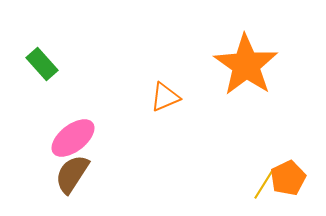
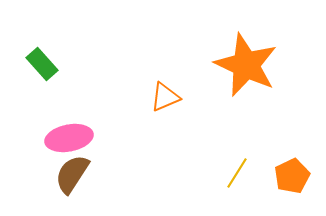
orange star: rotated 10 degrees counterclockwise
pink ellipse: moved 4 px left; rotated 27 degrees clockwise
orange pentagon: moved 4 px right, 2 px up
yellow line: moved 27 px left, 11 px up
